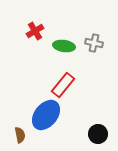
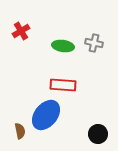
red cross: moved 14 px left
green ellipse: moved 1 px left
red rectangle: rotated 55 degrees clockwise
brown semicircle: moved 4 px up
